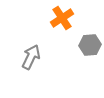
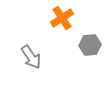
gray arrow: rotated 120 degrees clockwise
